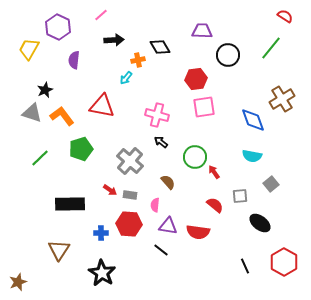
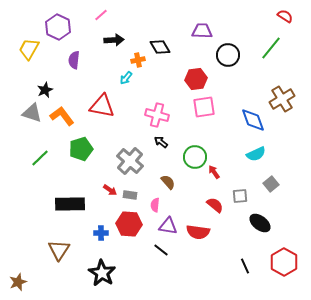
cyan semicircle at (252, 156): moved 4 px right, 2 px up; rotated 36 degrees counterclockwise
